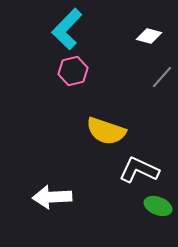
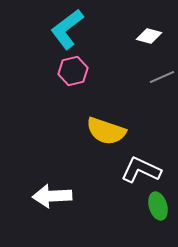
cyan L-shape: rotated 9 degrees clockwise
gray line: rotated 25 degrees clockwise
white L-shape: moved 2 px right
white arrow: moved 1 px up
green ellipse: rotated 52 degrees clockwise
